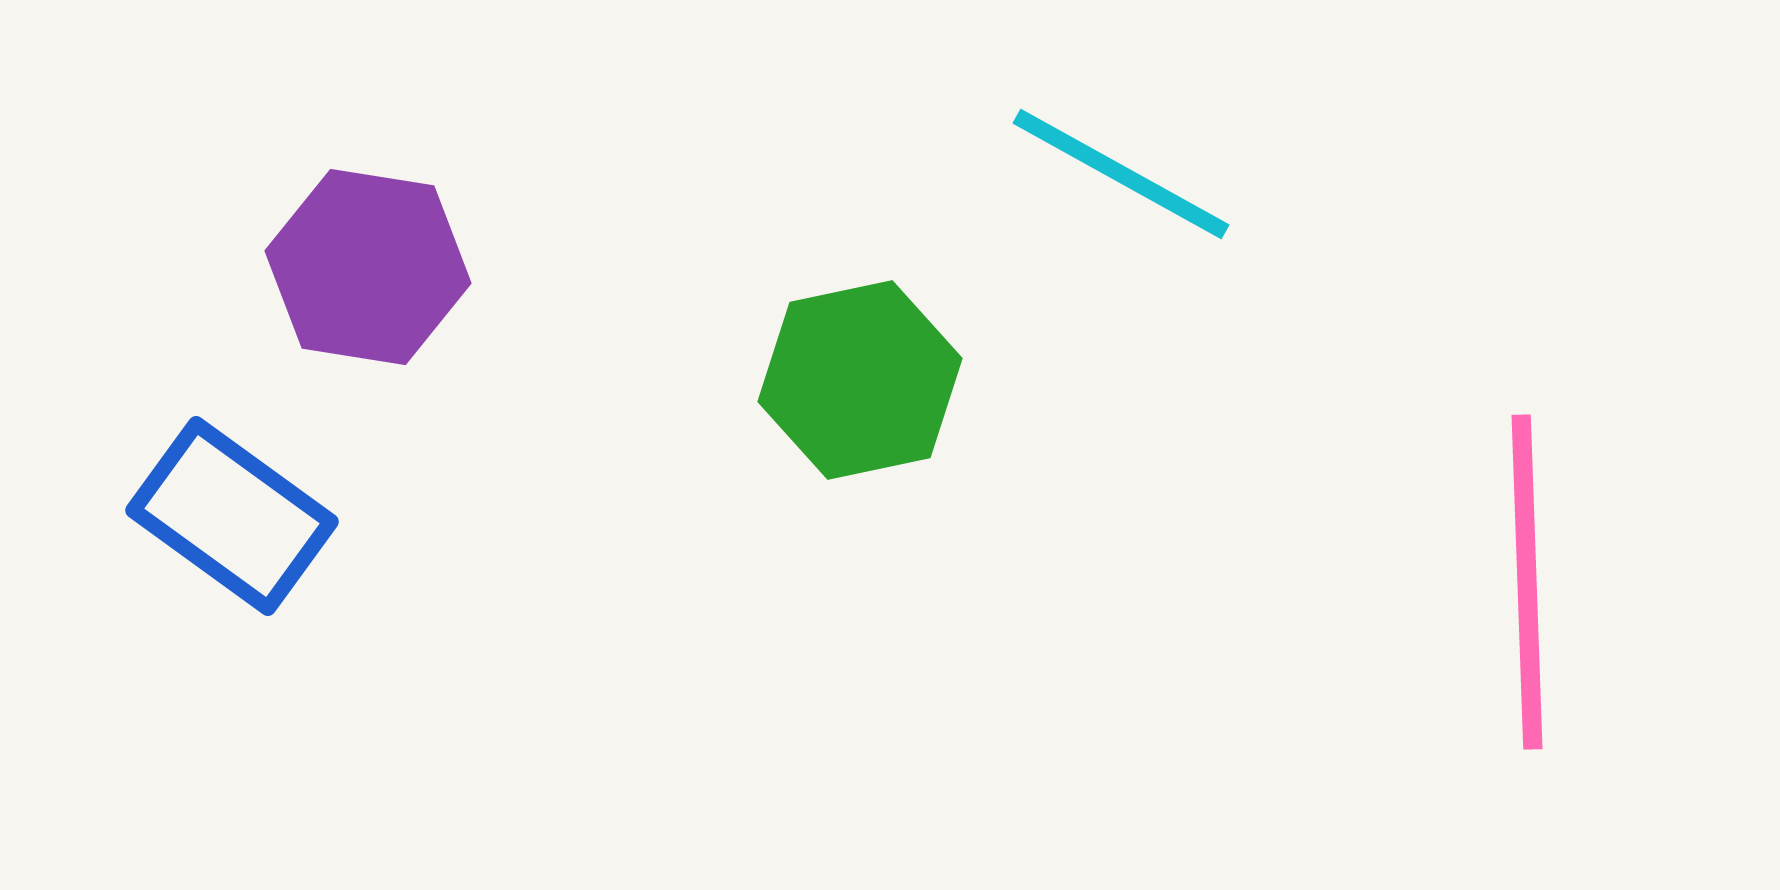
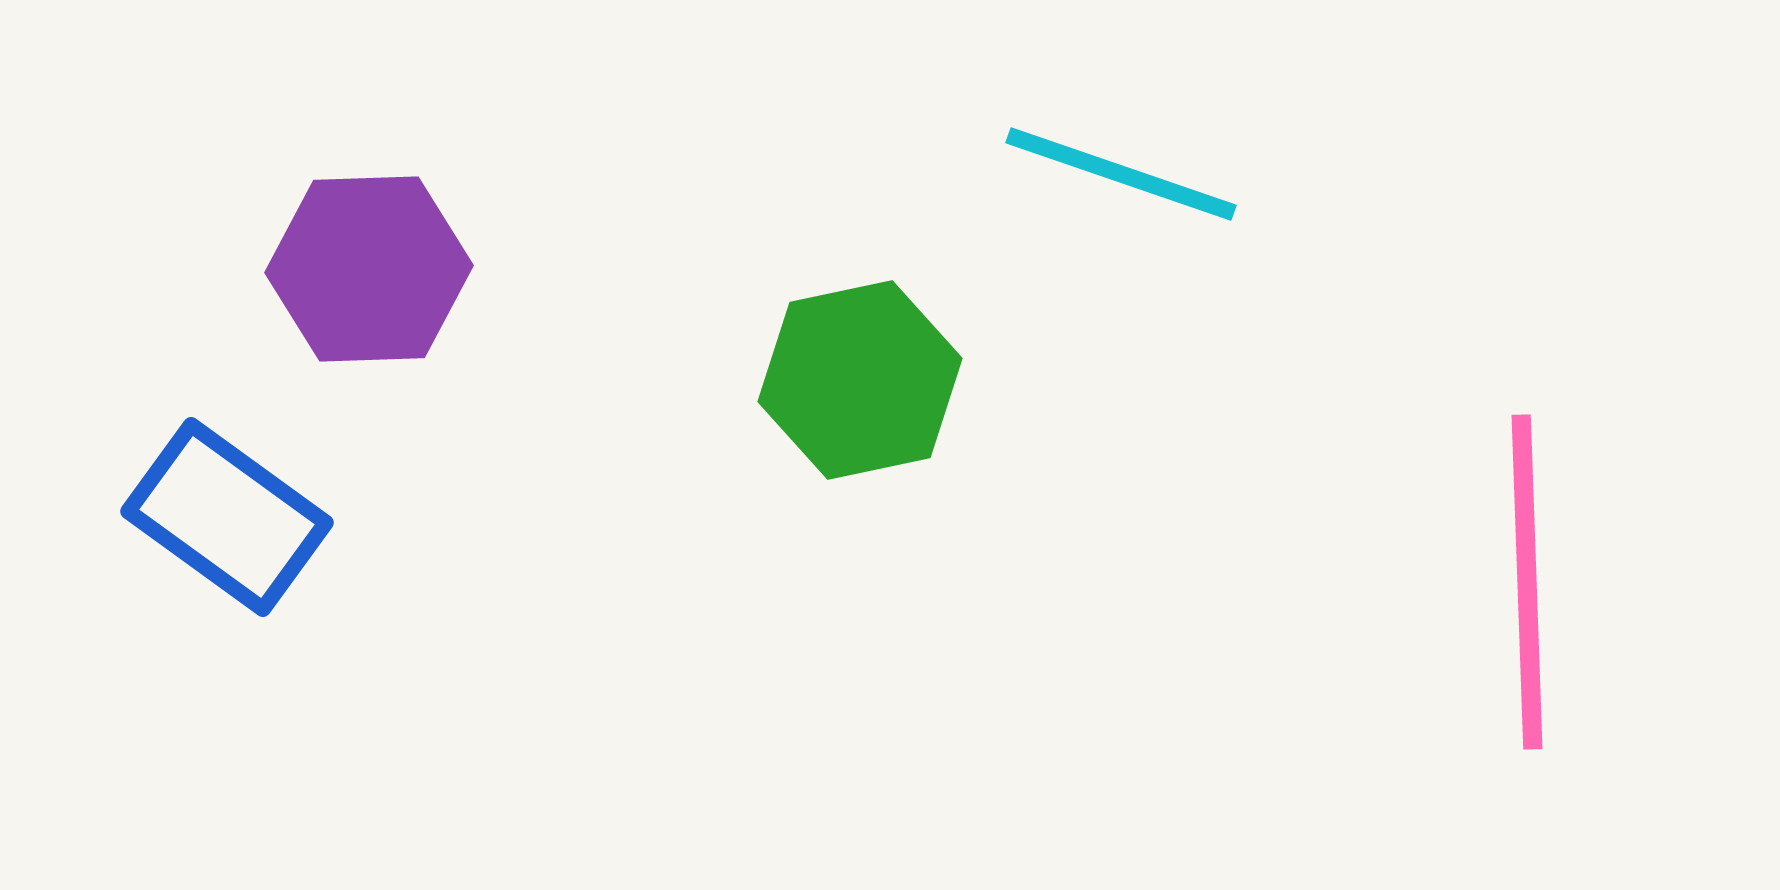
cyan line: rotated 10 degrees counterclockwise
purple hexagon: moved 1 px right, 2 px down; rotated 11 degrees counterclockwise
blue rectangle: moved 5 px left, 1 px down
